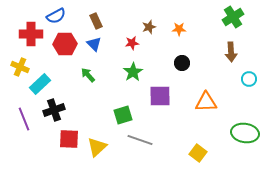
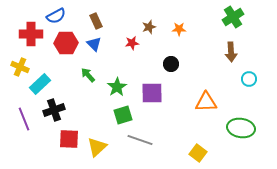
red hexagon: moved 1 px right, 1 px up
black circle: moved 11 px left, 1 px down
green star: moved 16 px left, 15 px down
purple square: moved 8 px left, 3 px up
green ellipse: moved 4 px left, 5 px up
